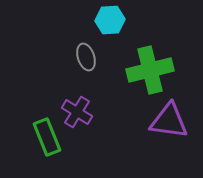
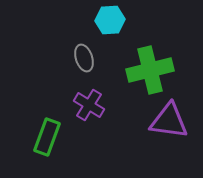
gray ellipse: moved 2 px left, 1 px down
purple cross: moved 12 px right, 7 px up
green rectangle: rotated 42 degrees clockwise
